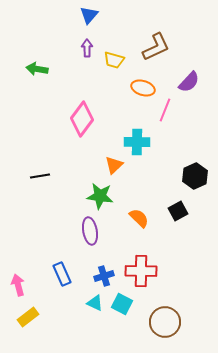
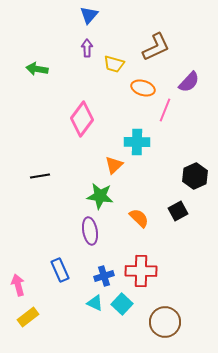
yellow trapezoid: moved 4 px down
blue rectangle: moved 2 px left, 4 px up
cyan square: rotated 15 degrees clockwise
